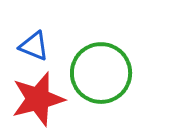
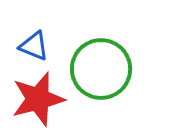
green circle: moved 4 px up
